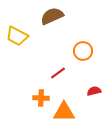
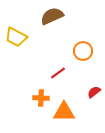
yellow trapezoid: moved 1 px left, 1 px down
red semicircle: moved 1 px down; rotated 24 degrees counterclockwise
